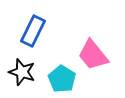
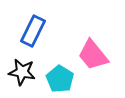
black star: rotated 8 degrees counterclockwise
cyan pentagon: moved 2 px left
